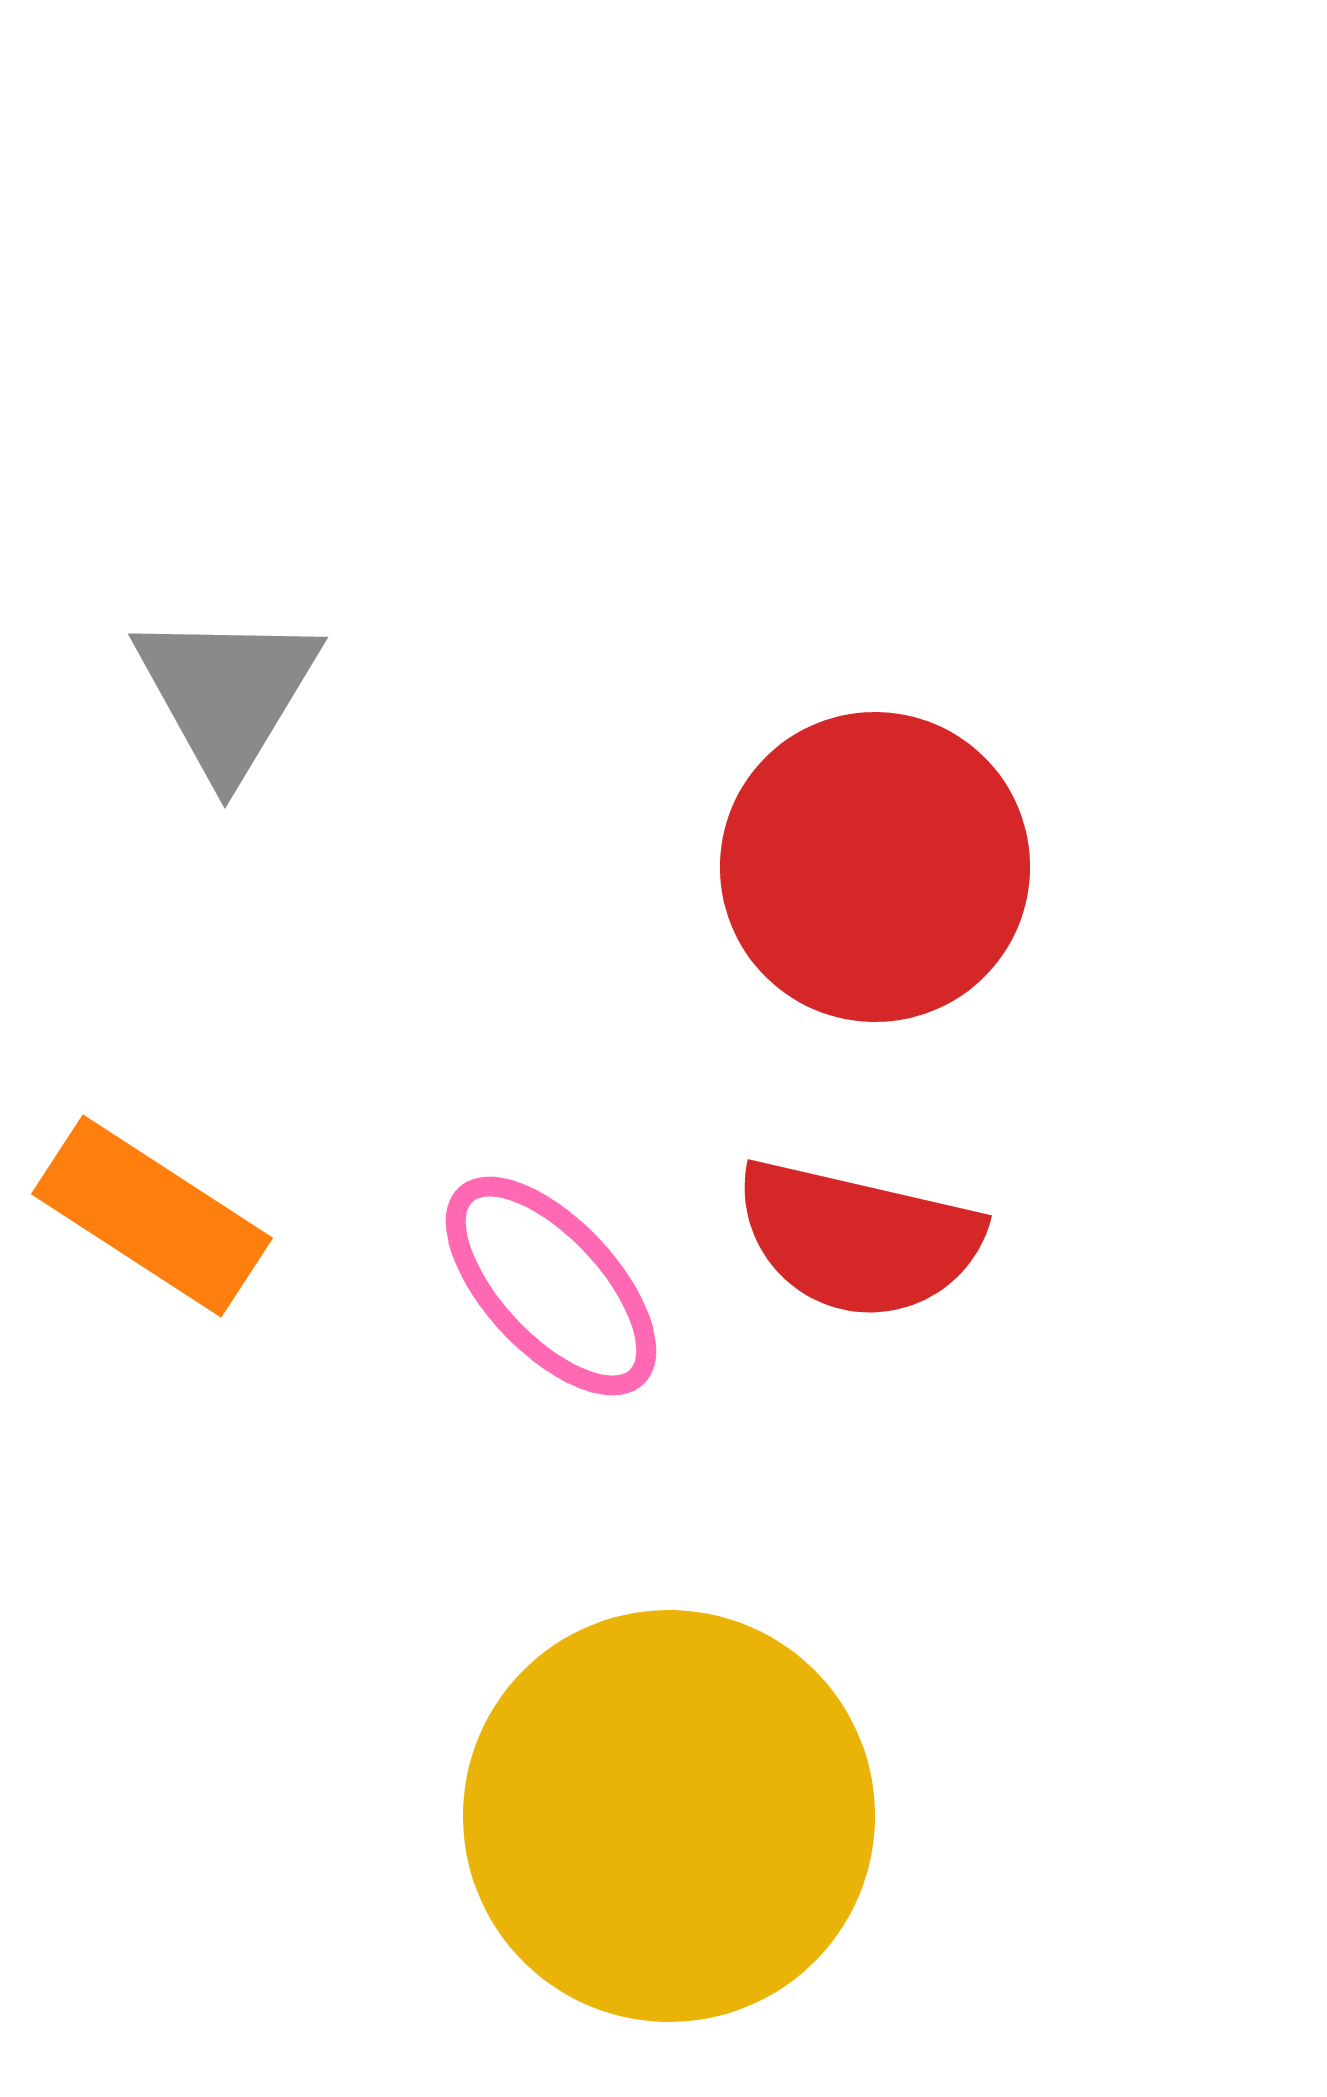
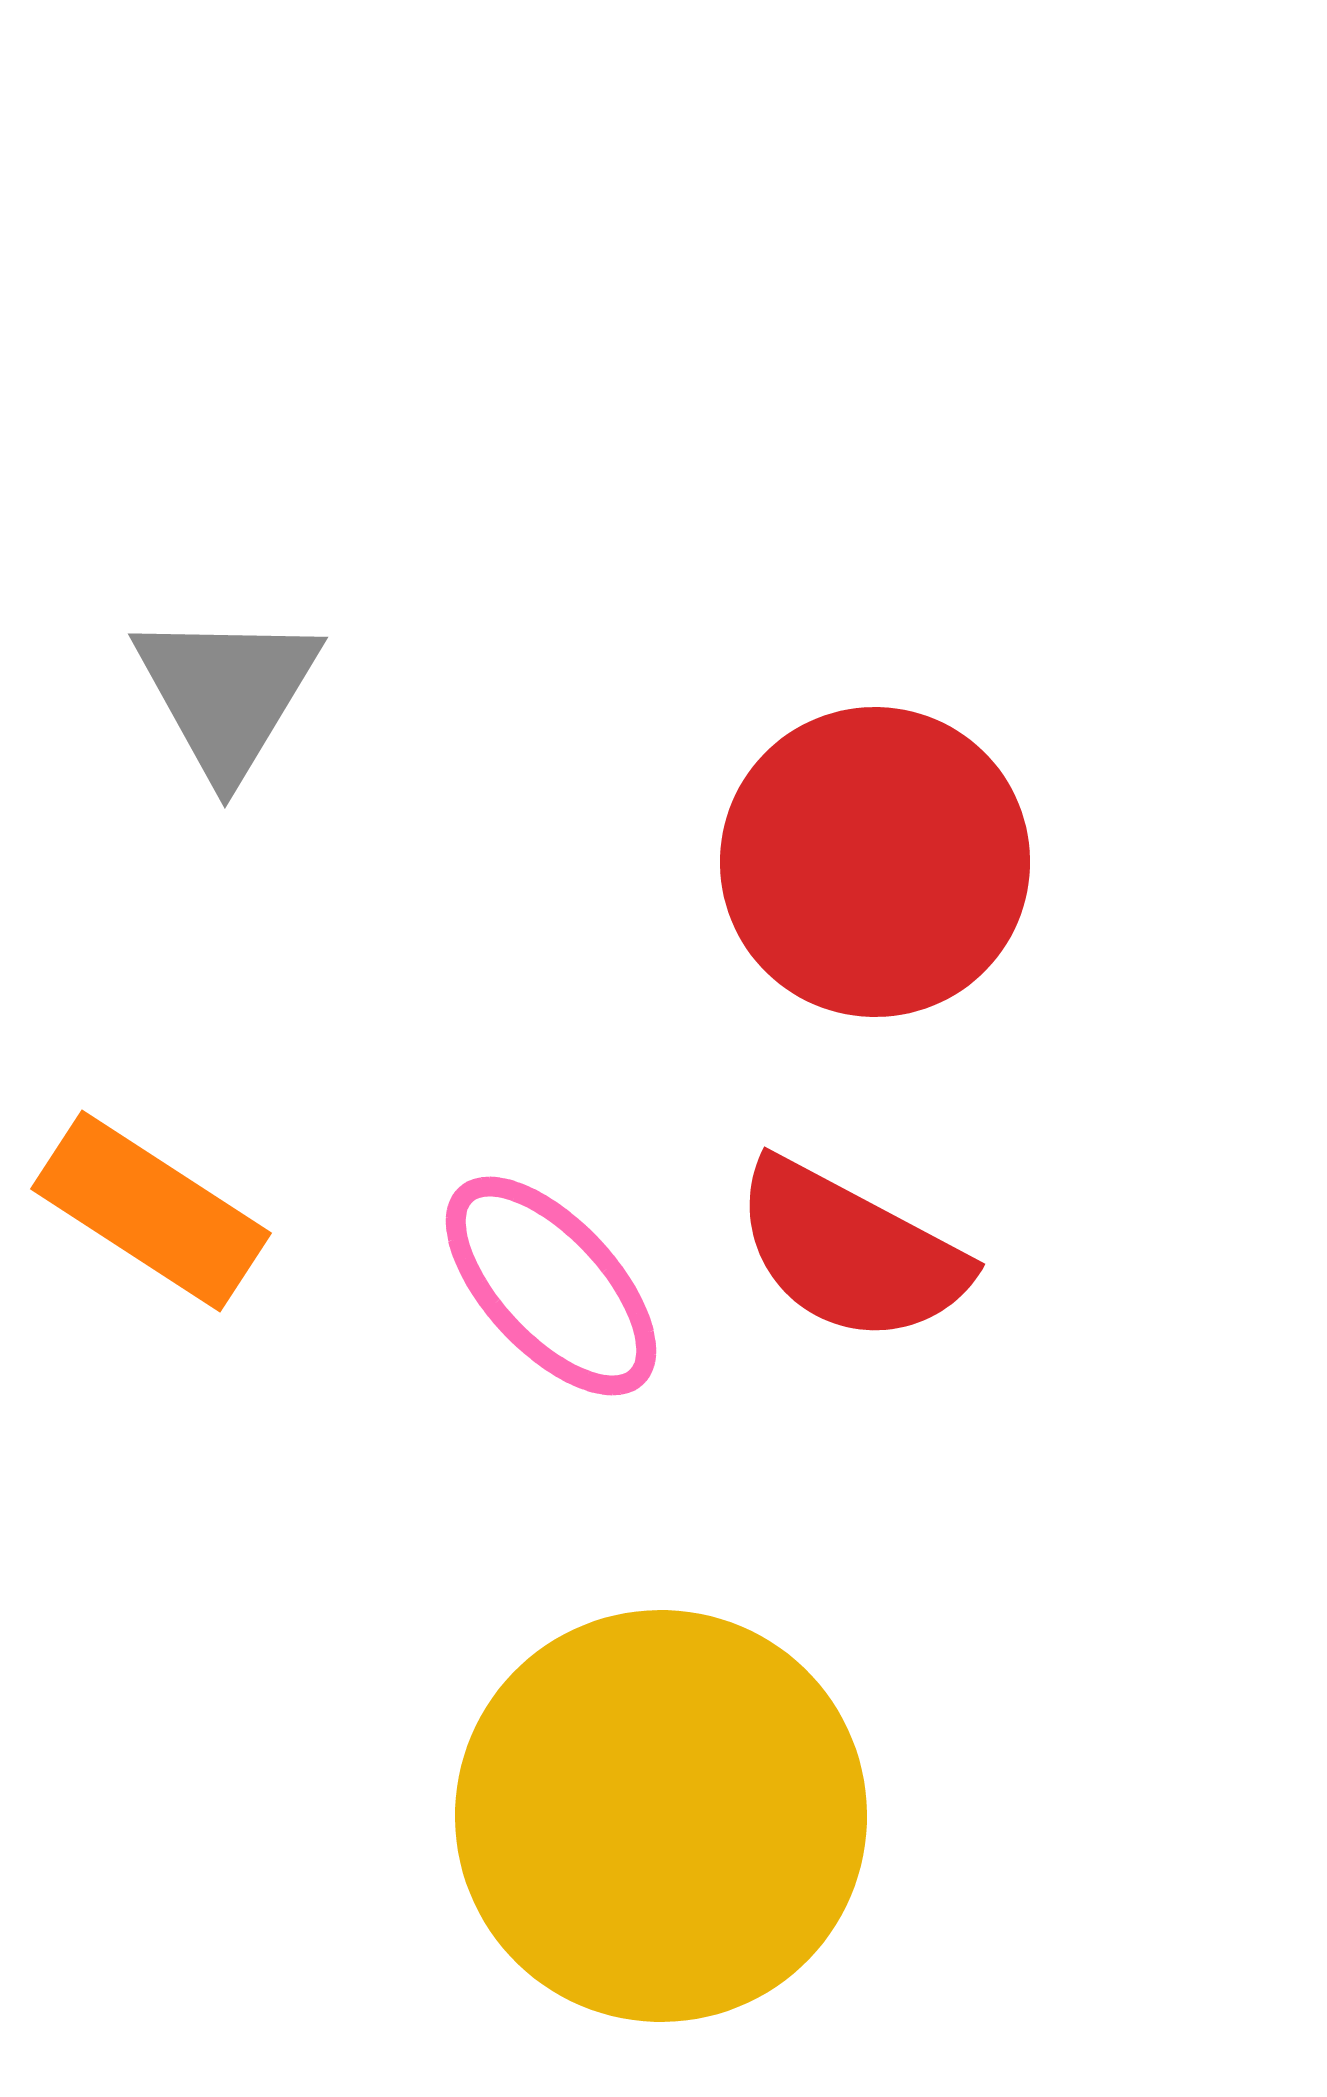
red circle: moved 5 px up
orange rectangle: moved 1 px left, 5 px up
red semicircle: moved 8 px left, 13 px down; rotated 15 degrees clockwise
yellow circle: moved 8 px left
